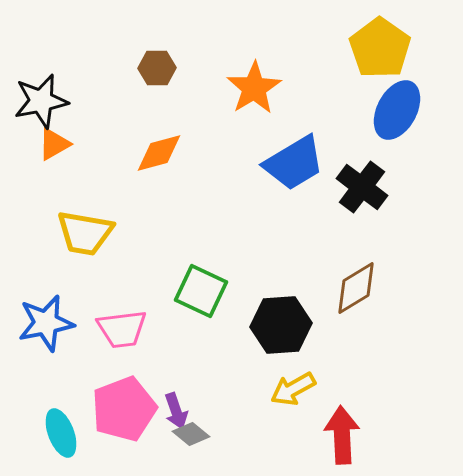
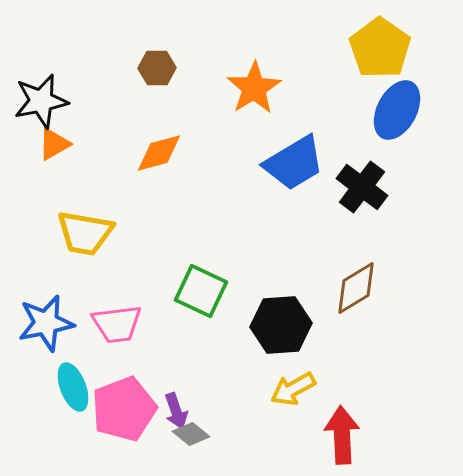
pink trapezoid: moved 5 px left, 5 px up
cyan ellipse: moved 12 px right, 46 px up
